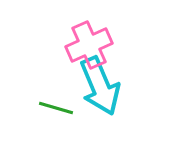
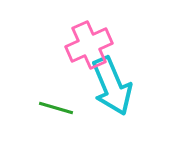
cyan arrow: moved 12 px right
